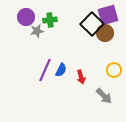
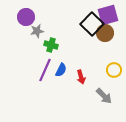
green cross: moved 1 px right, 25 px down; rotated 24 degrees clockwise
